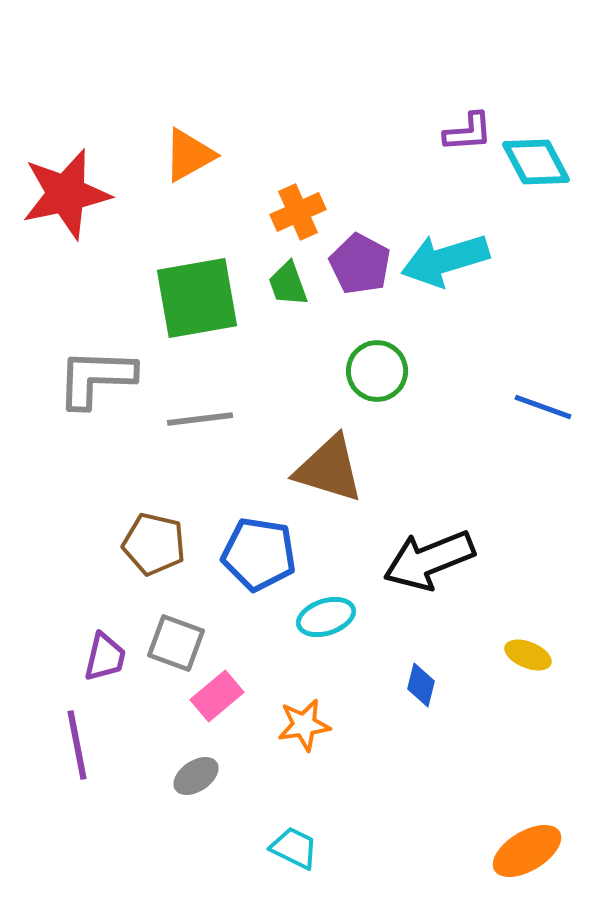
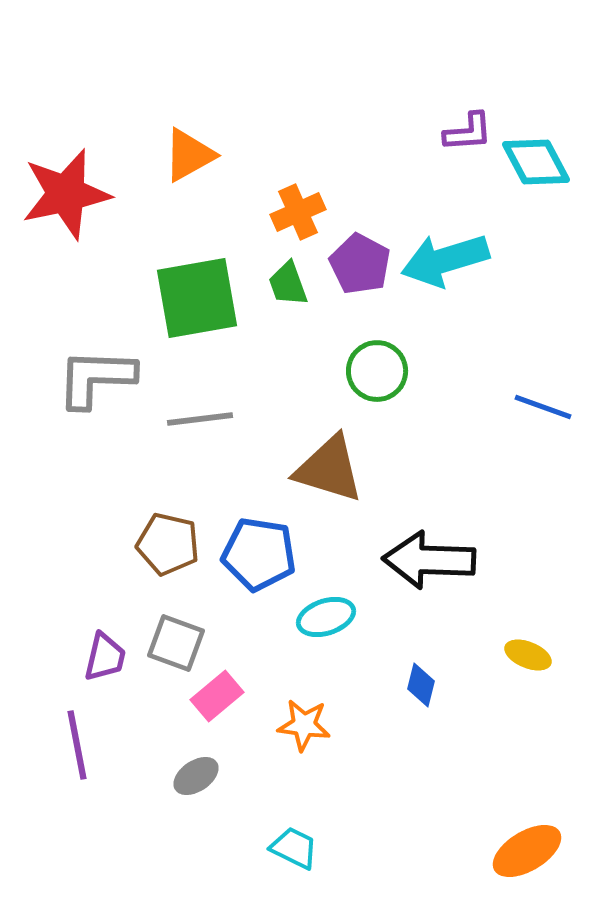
brown pentagon: moved 14 px right
black arrow: rotated 24 degrees clockwise
orange star: rotated 16 degrees clockwise
